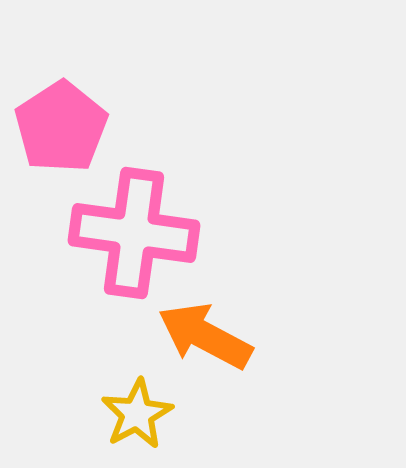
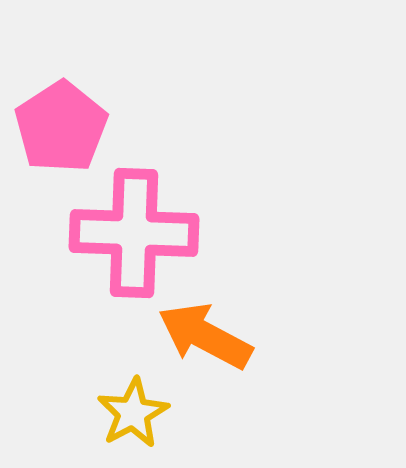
pink cross: rotated 6 degrees counterclockwise
yellow star: moved 4 px left, 1 px up
